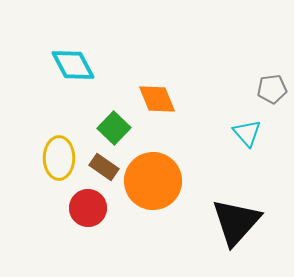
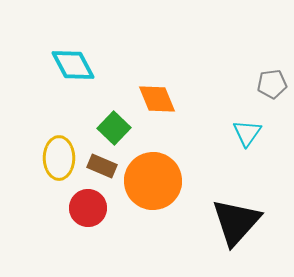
gray pentagon: moved 5 px up
cyan triangle: rotated 16 degrees clockwise
brown rectangle: moved 2 px left, 1 px up; rotated 12 degrees counterclockwise
